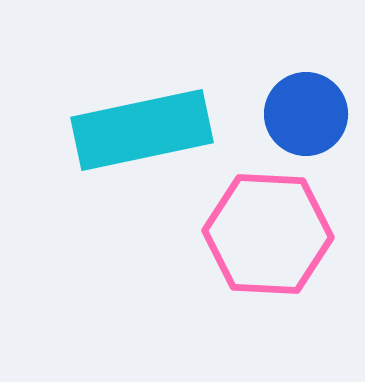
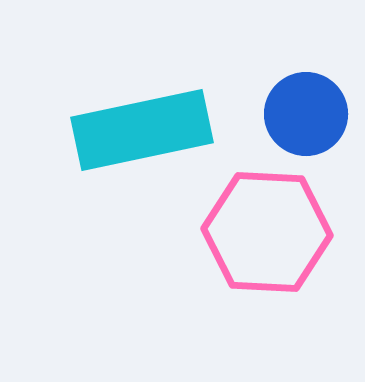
pink hexagon: moved 1 px left, 2 px up
